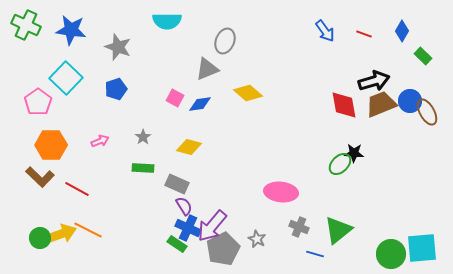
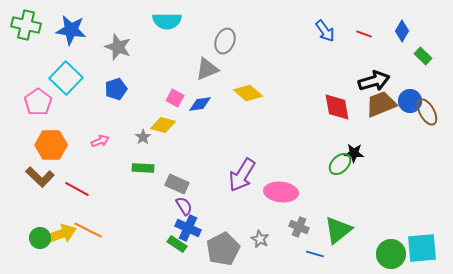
green cross at (26, 25): rotated 12 degrees counterclockwise
red diamond at (344, 105): moved 7 px left, 2 px down
yellow diamond at (189, 147): moved 26 px left, 22 px up
purple arrow at (212, 226): moved 30 px right, 51 px up; rotated 8 degrees counterclockwise
gray star at (257, 239): moved 3 px right
